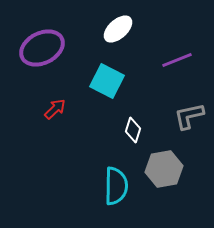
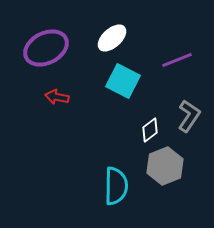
white ellipse: moved 6 px left, 9 px down
purple ellipse: moved 4 px right
cyan square: moved 16 px right
red arrow: moved 2 px right, 12 px up; rotated 125 degrees counterclockwise
gray L-shape: rotated 136 degrees clockwise
white diamond: moved 17 px right; rotated 35 degrees clockwise
gray hexagon: moved 1 px right, 3 px up; rotated 12 degrees counterclockwise
